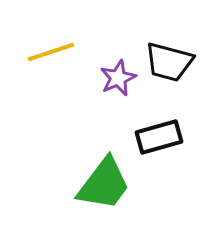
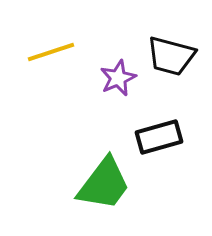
black trapezoid: moved 2 px right, 6 px up
